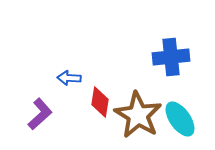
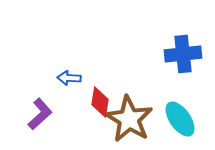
blue cross: moved 12 px right, 3 px up
brown star: moved 9 px left, 4 px down
